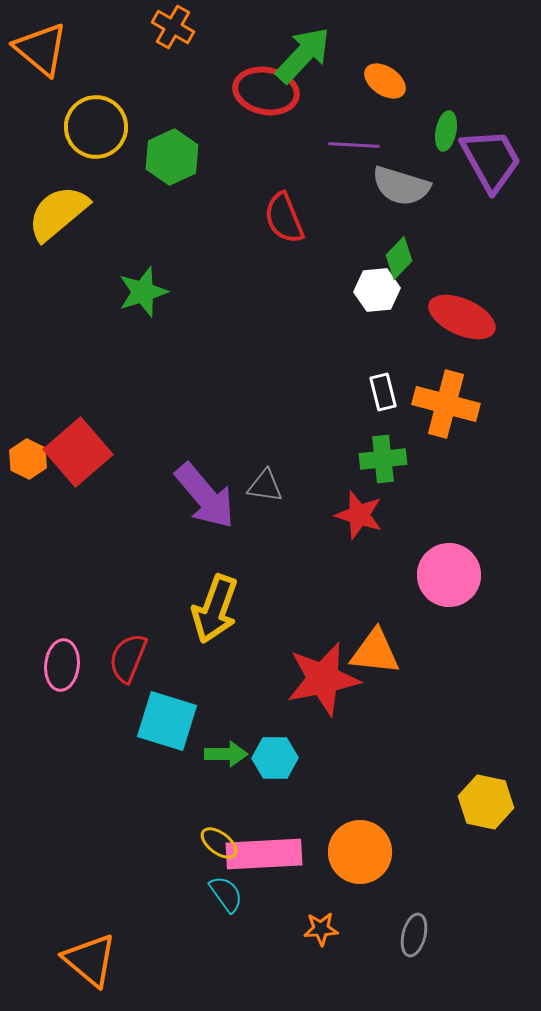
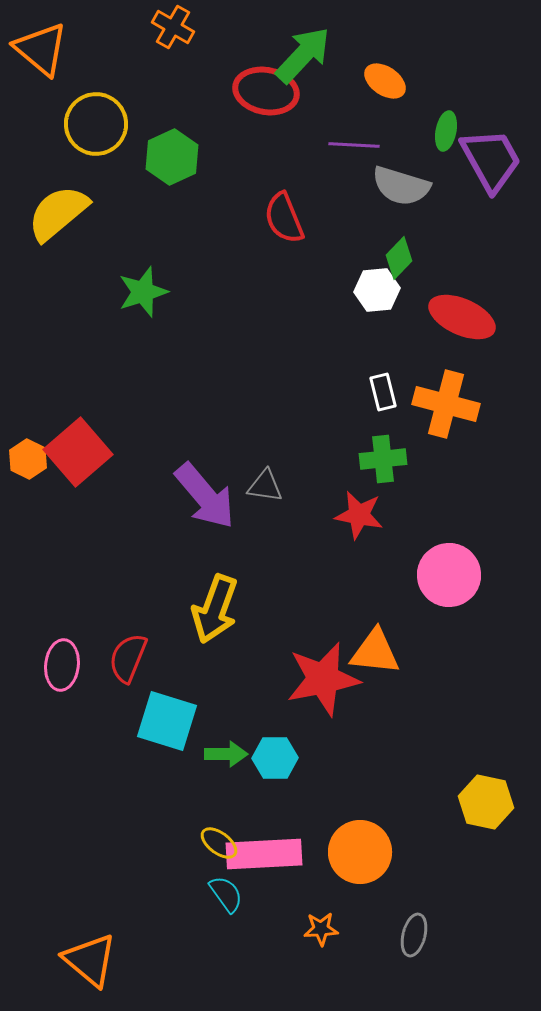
yellow circle at (96, 127): moved 3 px up
red star at (359, 515): rotated 6 degrees counterclockwise
